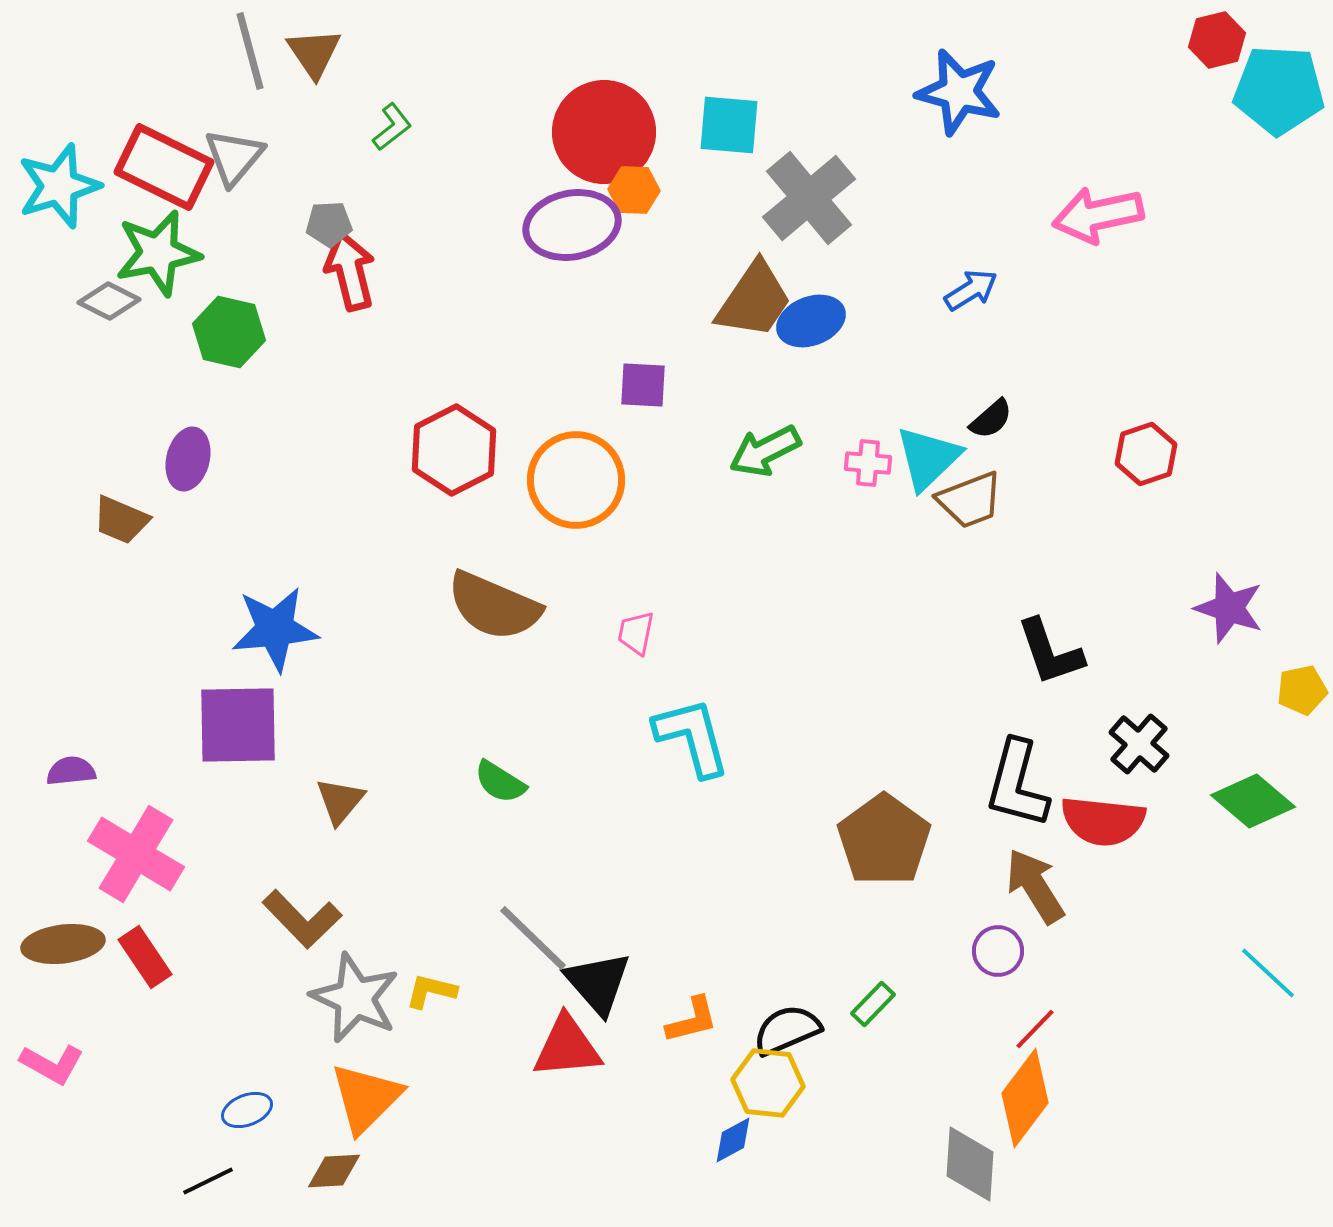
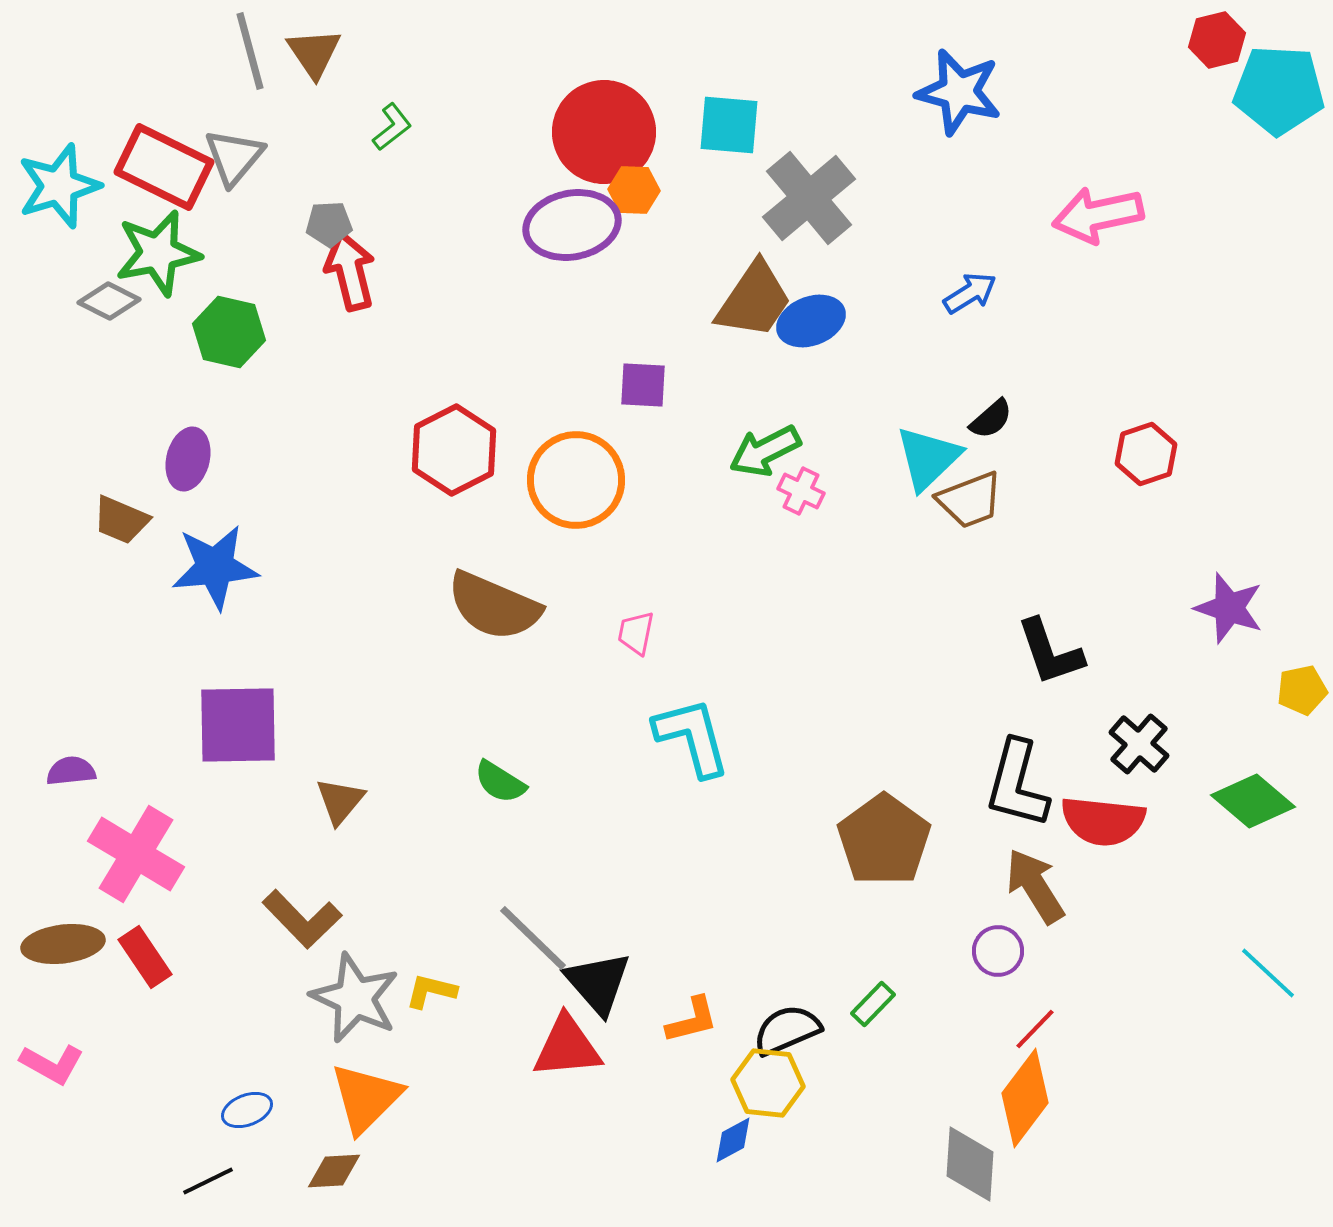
blue arrow at (971, 290): moved 1 px left, 3 px down
pink cross at (868, 463): moved 67 px left, 28 px down; rotated 21 degrees clockwise
blue star at (275, 629): moved 60 px left, 62 px up
